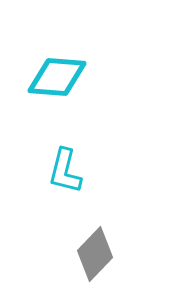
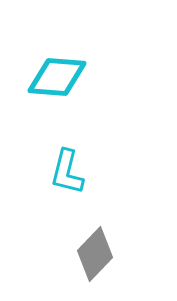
cyan L-shape: moved 2 px right, 1 px down
